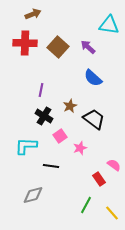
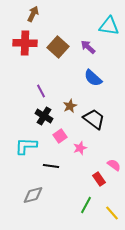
brown arrow: rotated 42 degrees counterclockwise
cyan triangle: moved 1 px down
purple line: moved 1 px down; rotated 40 degrees counterclockwise
